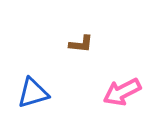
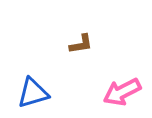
brown L-shape: rotated 15 degrees counterclockwise
